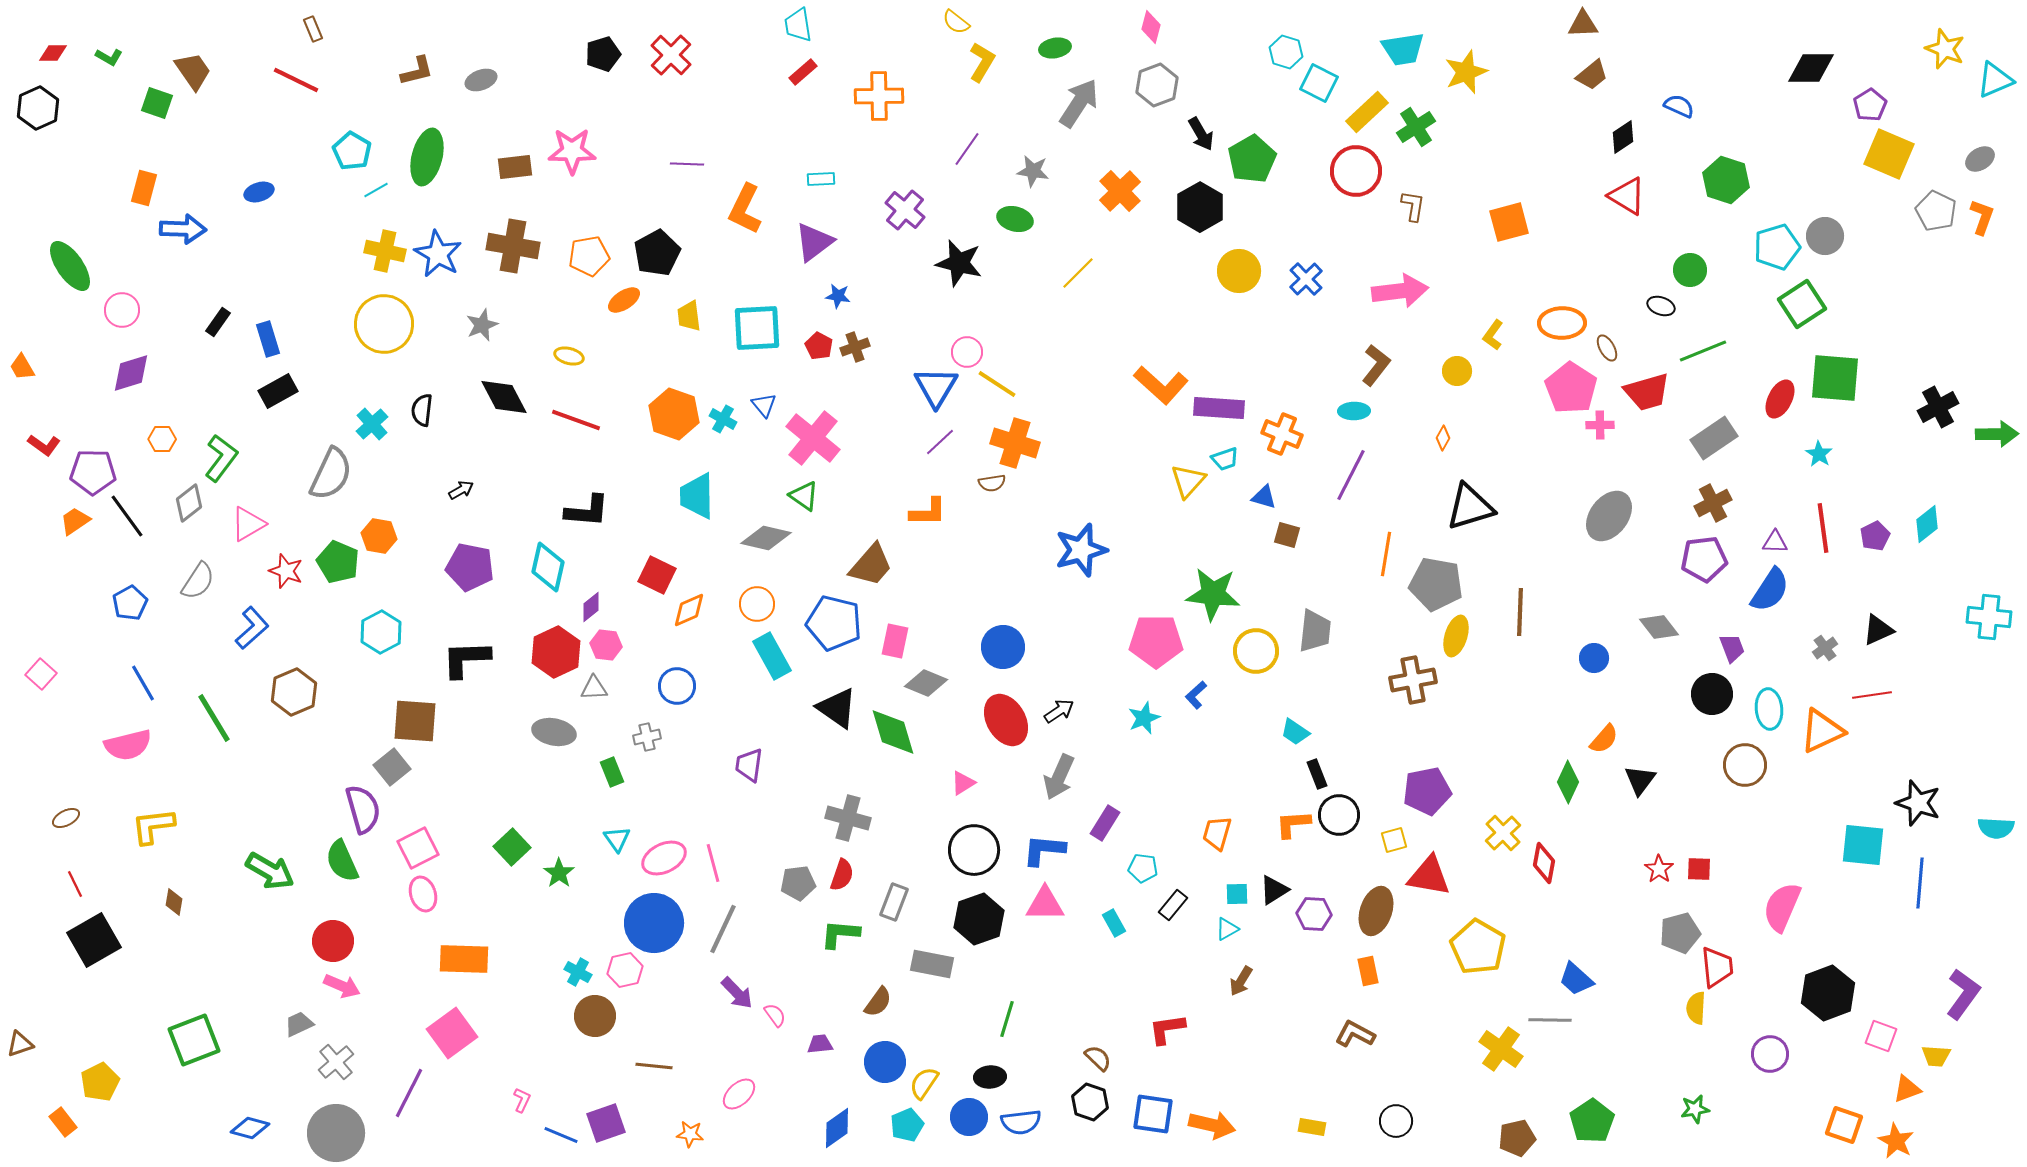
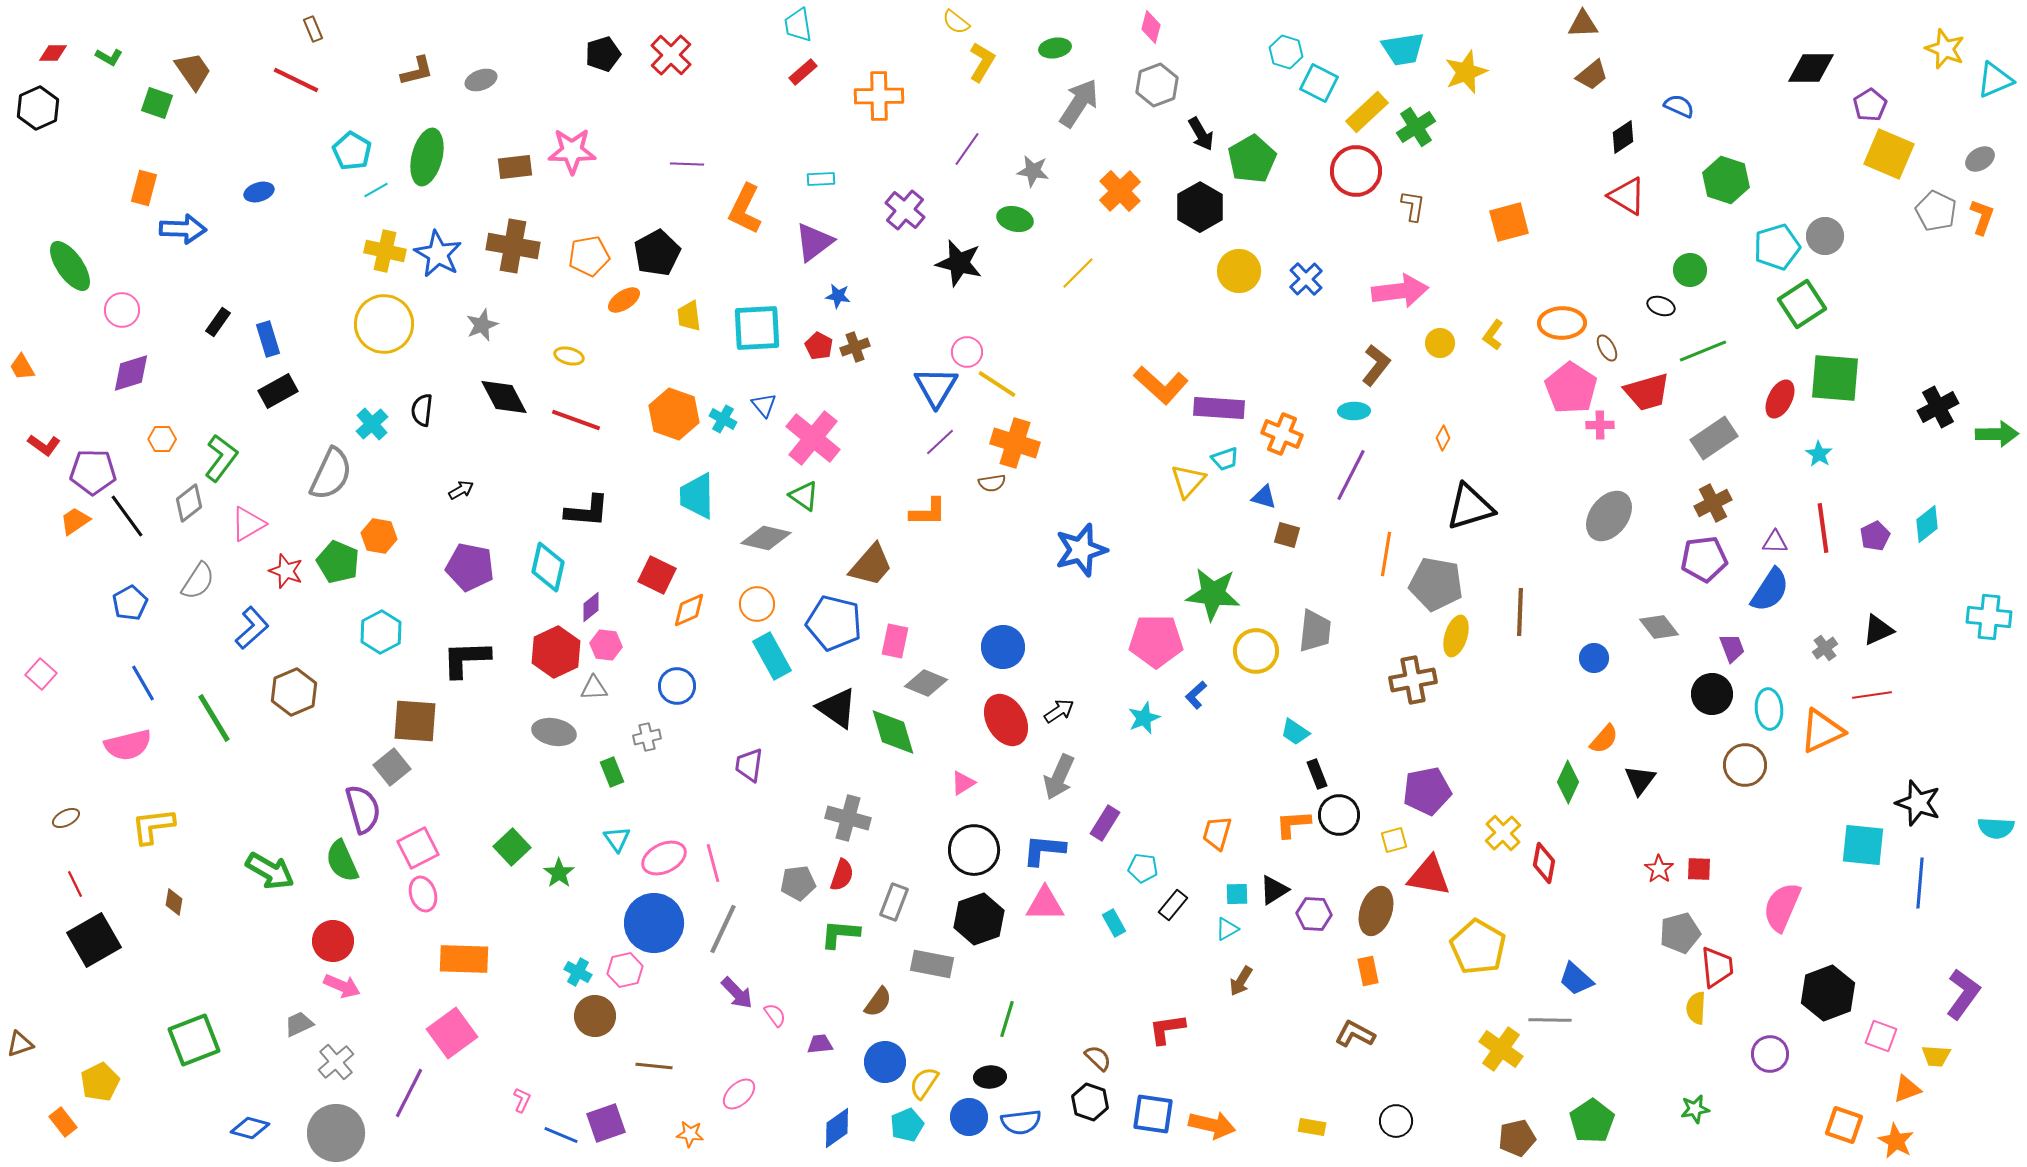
yellow circle at (1457, 371): moved 17 px left, 28 px up
